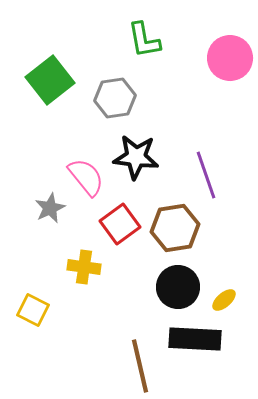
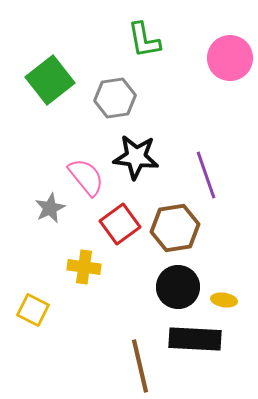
yellow ellipse: rotated 50 degrees clockwise
